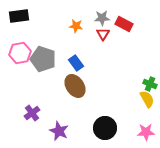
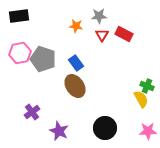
gray star: moved 3 px left, 2 px up
red rectangle: moved 10 px down
red triangle: moved 1 px left, 1 px down
green cross: moved 3 px left, 2 px down
yellow semicircle: moved 6 px left
purple cross: moved 1 px up
pink star: moved 2 px right, 1 px up
